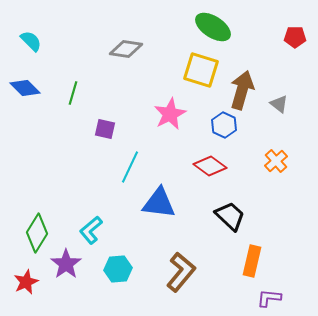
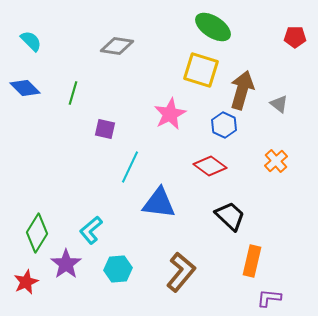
gray diamond: moved 9 px left, 3 px up
